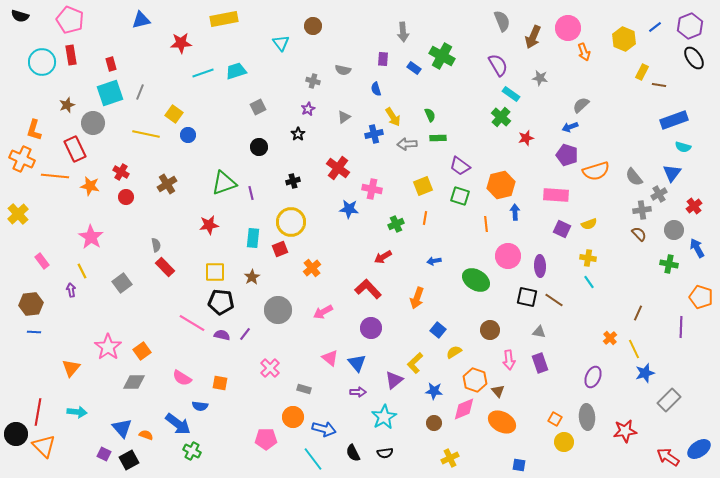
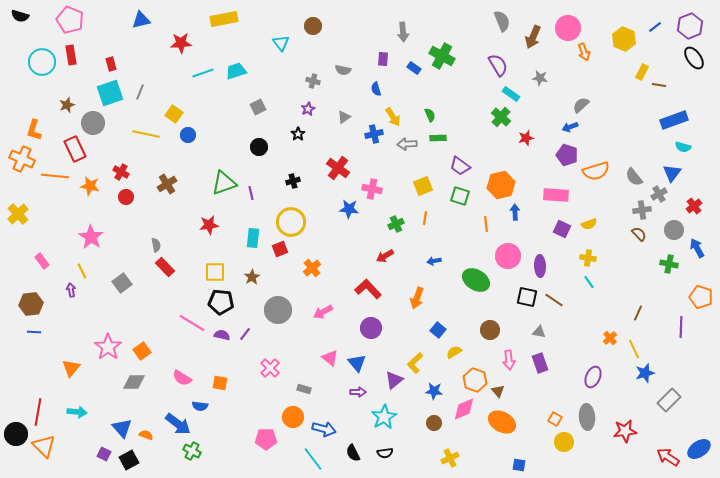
red arrow at (383, 257): moved 2 px right, 1 px up
